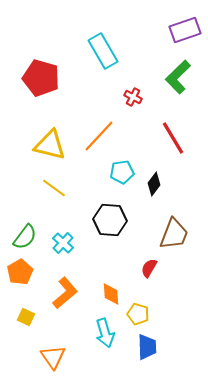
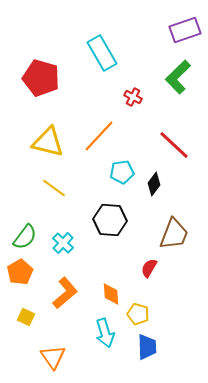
cyan rectangle: moved 1 px left, 2 px down
red line: moved 1 px right, 7 px down; rotated 16 degrees counterclockwise
yellow triangle: moved 2 px left, 3 px up
